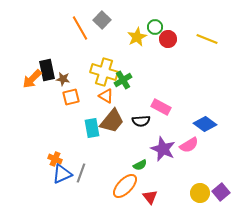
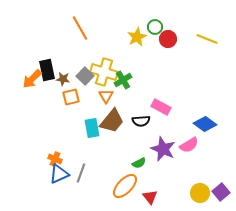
gray square: moved 17 px left, 56 px down
orange triangle: rotated 28 degrees clockwise
green semicircle: moved 1 px left, 2 px up
blue triangle: moved 3 px left
